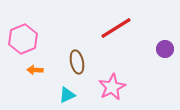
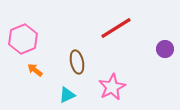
orange arrow: rotated 35 degrees clockwise
